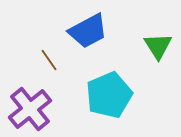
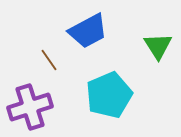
purple cross: moved 2 px up; rotated 21 degrees clockwise
